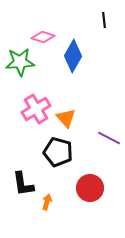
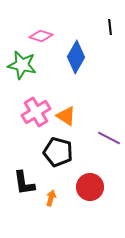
black line: moved 6 px right, 7 px down
pink diamond: moved 2 px left, 1 px up
blue diamond: moved 3 px right, 1 px down
green star: moved 2 px right, 3 px down; rotated 16 degrees clockwise
pink cross: moved 3 px down
orange triangle: moved 2 px up; rotated 15 degrees counterclockwise
black L-shape: moved 1 px right, 1 px up
red circle: moved 1 px up
orange arrow: moved 4 px right, 4 px up
